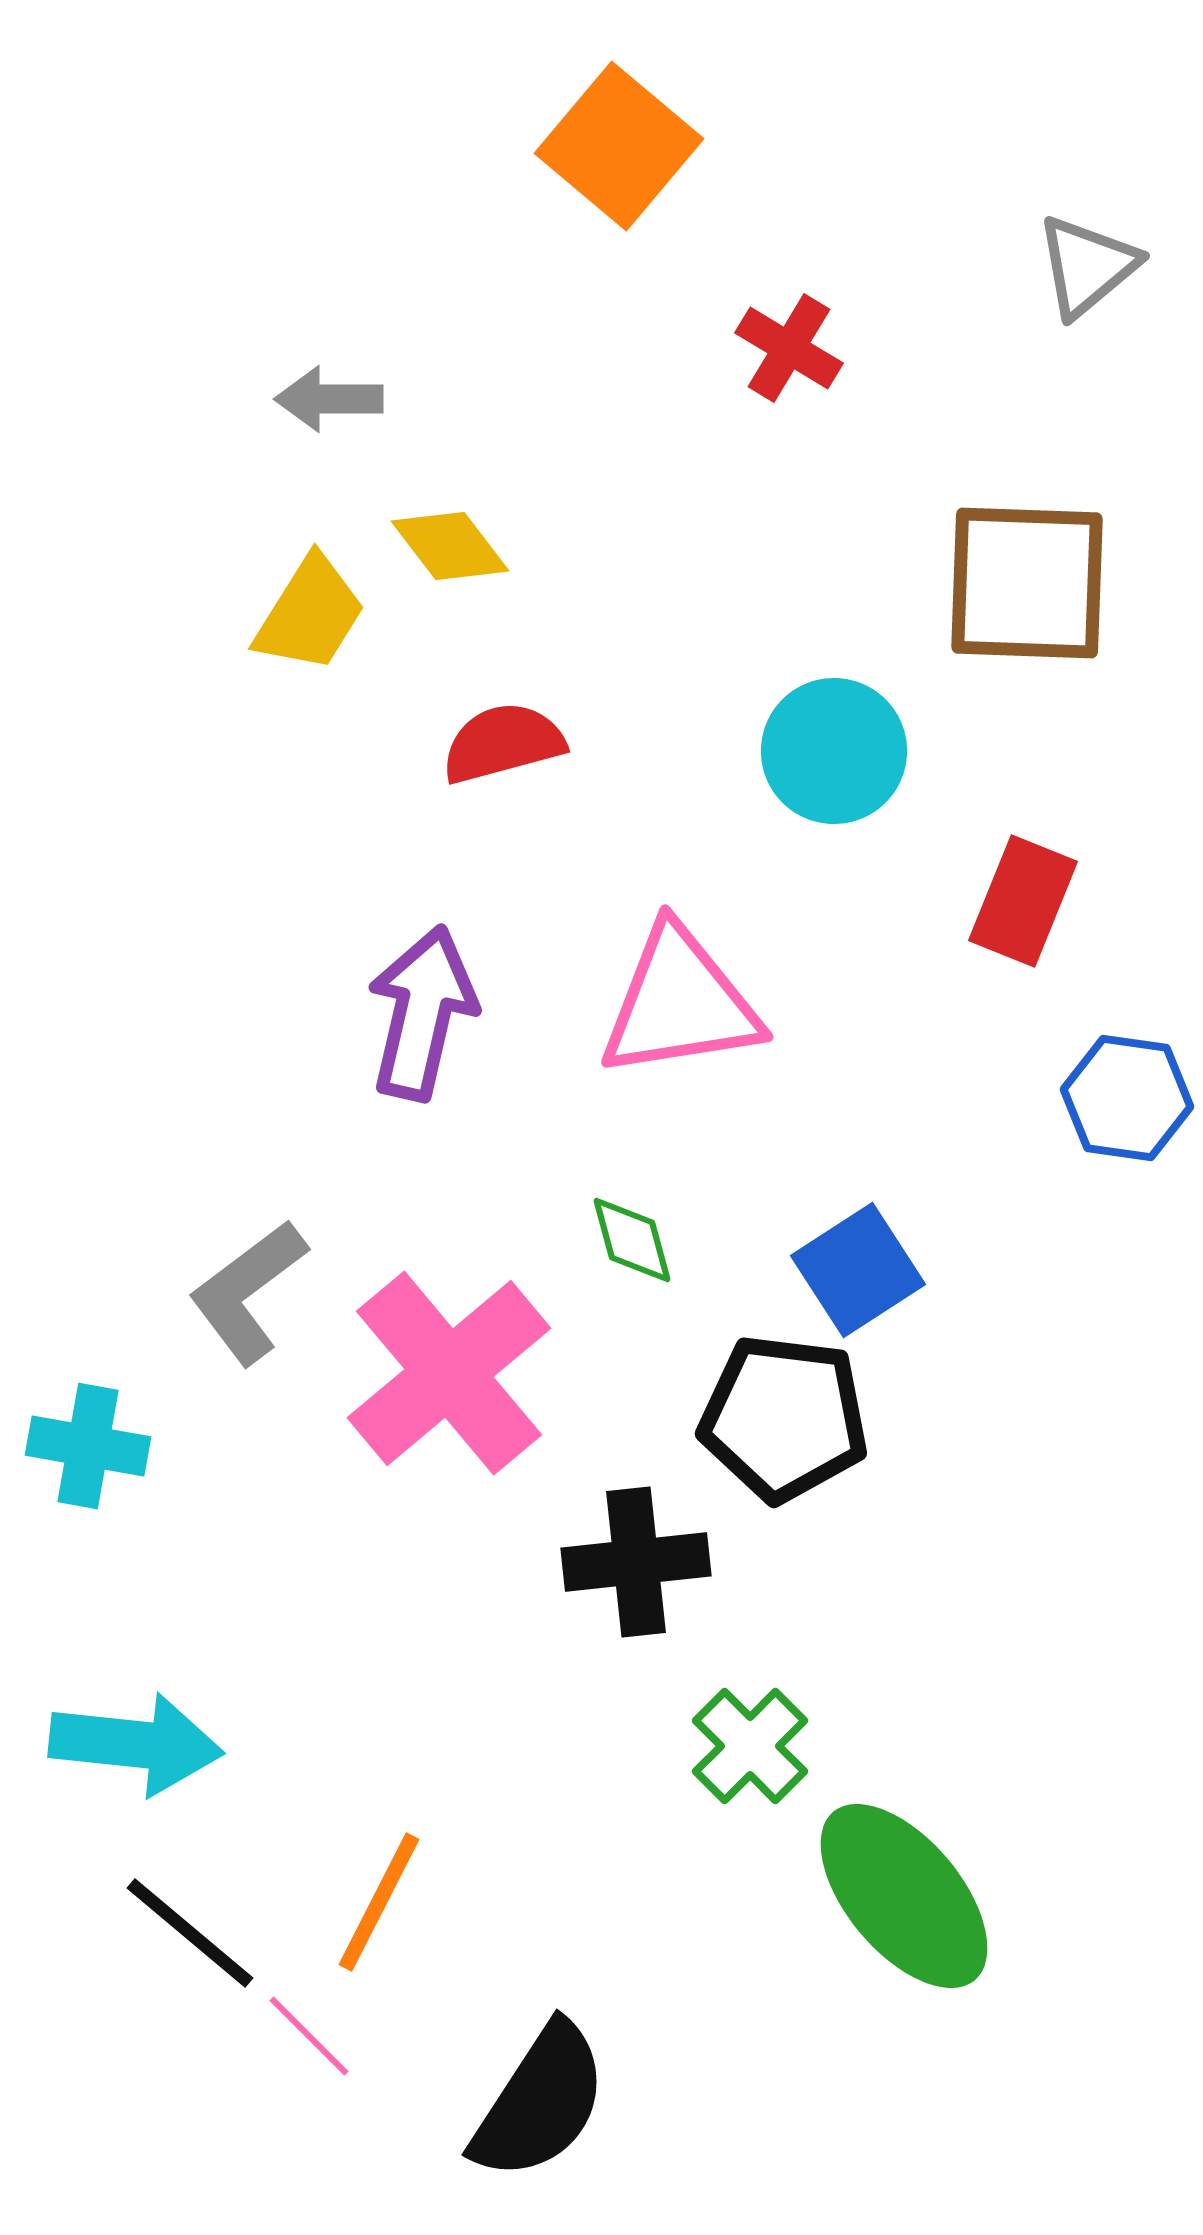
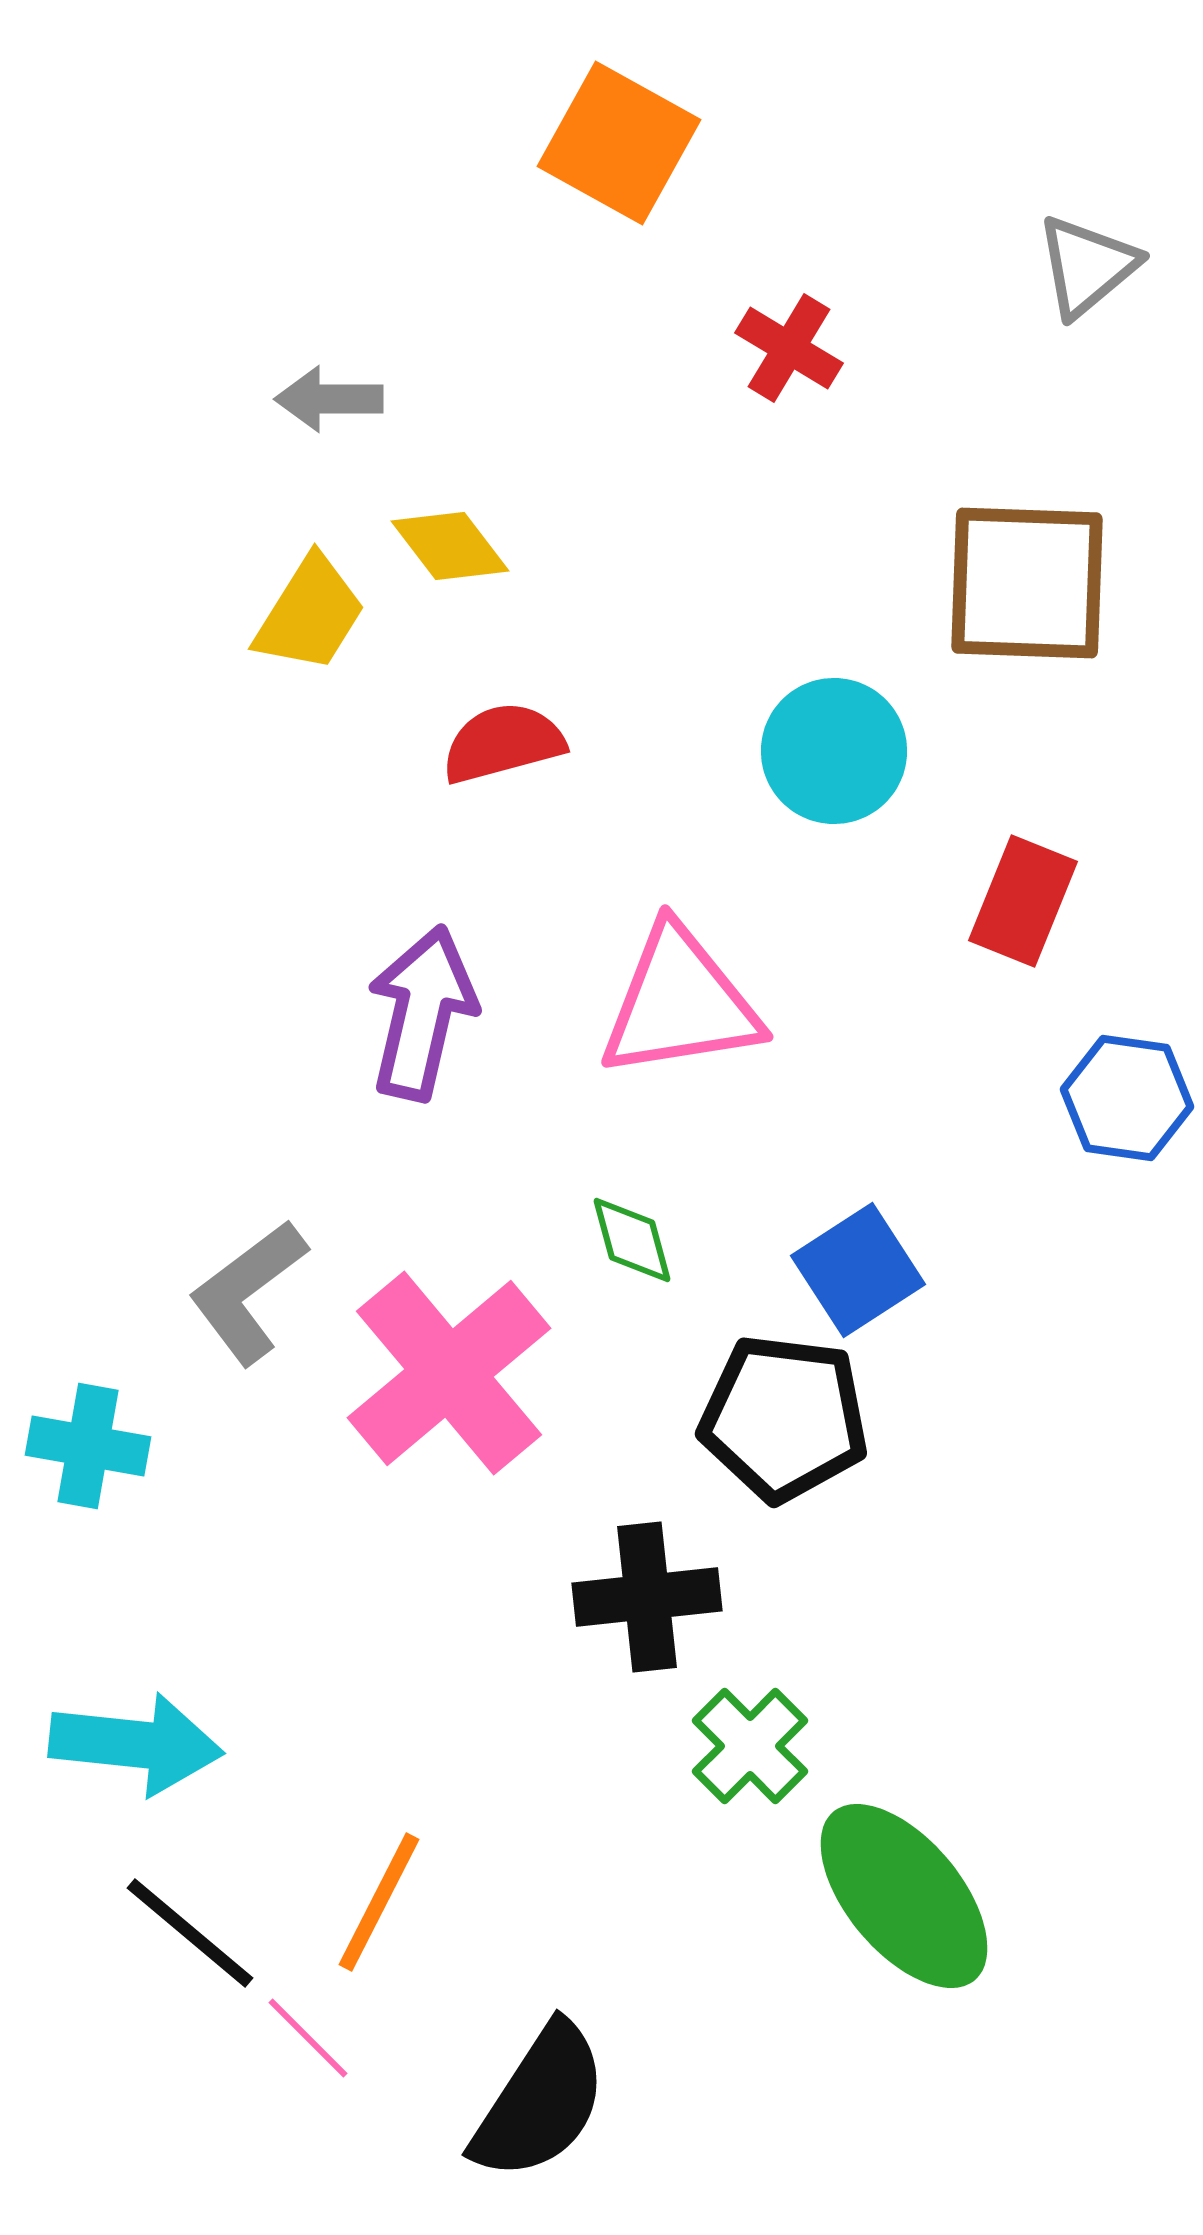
orange square: moved 3 px up; rotated 11 degrees counterclockwise
black cross: moved 11 px right, 35 px down
pink line: moved 1 px left, 2 px down
